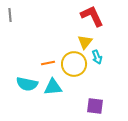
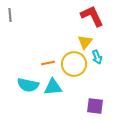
cyan semicircle: moved 1 px right, 1 px down
